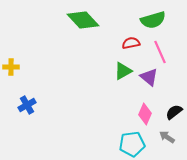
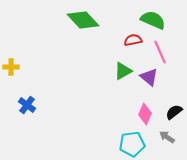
green semicircle: rotated 140 degrees counterclockwise
red semicircle: moved 2 px right, 3 px up
blue cross: rotated 24 degrees counterclockwise
